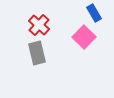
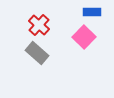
blue rectangle: moved 2 px left, 1 px up; rotated 60 degrees counterclockwise
gray rectangle: rotated 35 degrees counterclockwise
